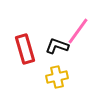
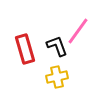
black L-shape: rotated 50 degrees clockwise
